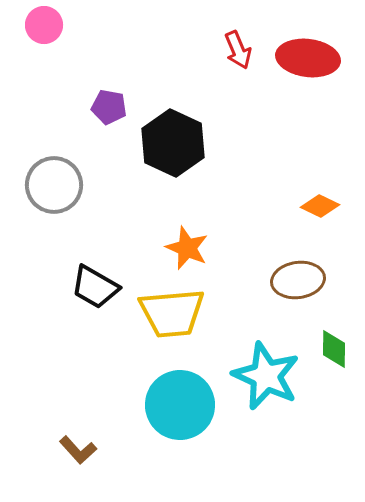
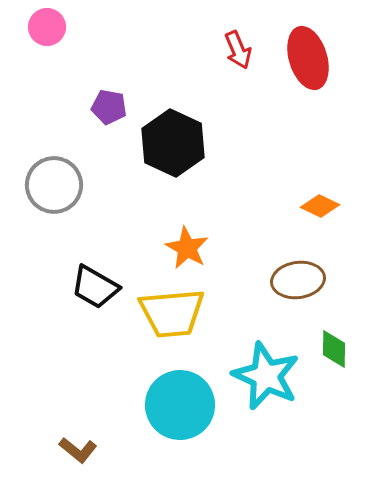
pink circle: moved 3 px right, 2 px down
red ellipse: rotated 66 degrees clockwise
orange star: rotated 6 degrees clockwise
brown L-shape: rotated 9 degrees counterclockwise
